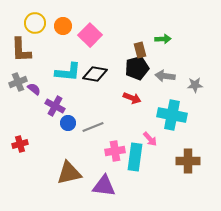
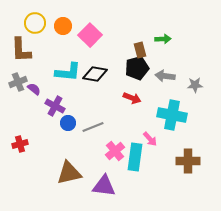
pink cross: rotated 30 degrees counterclockwise
